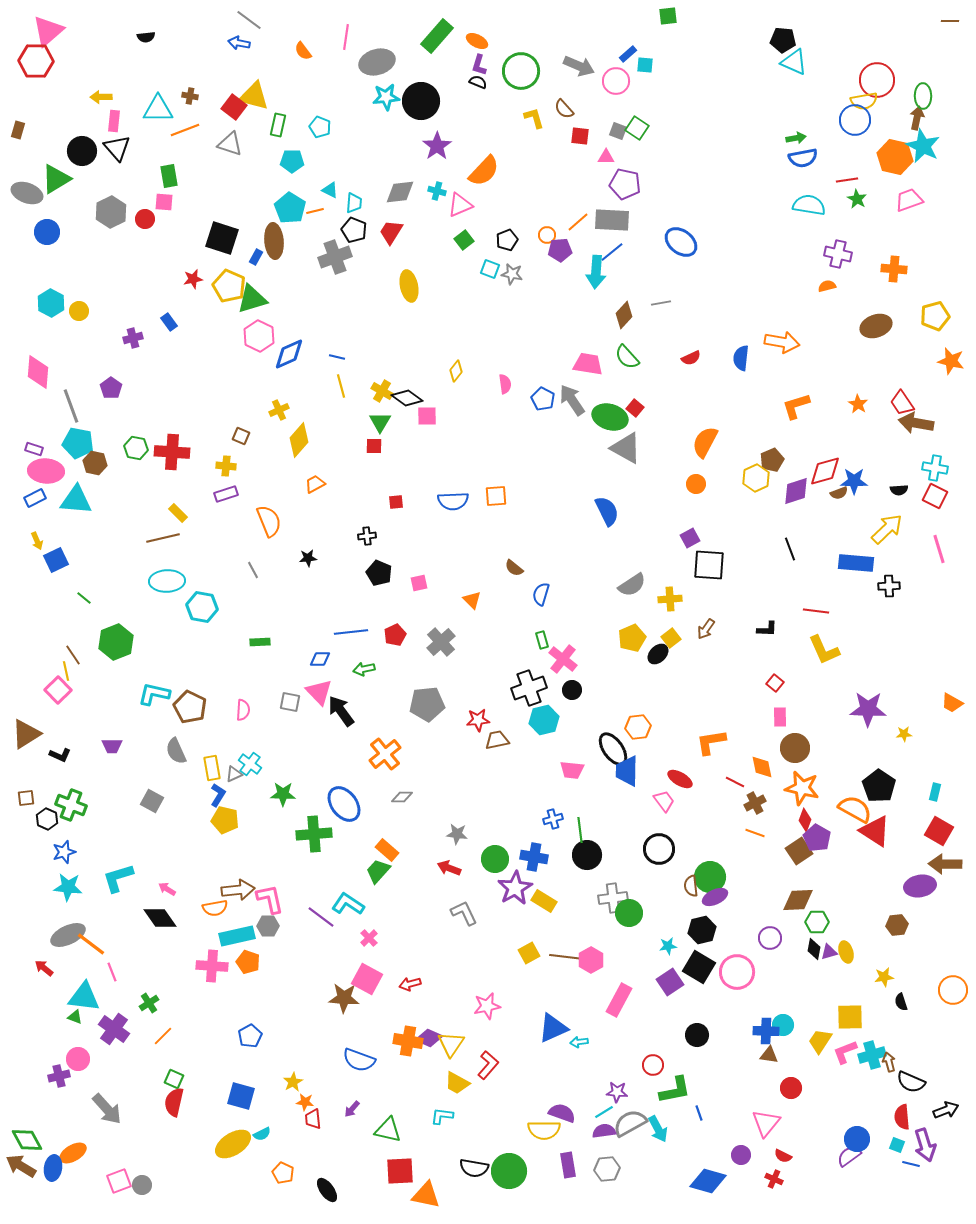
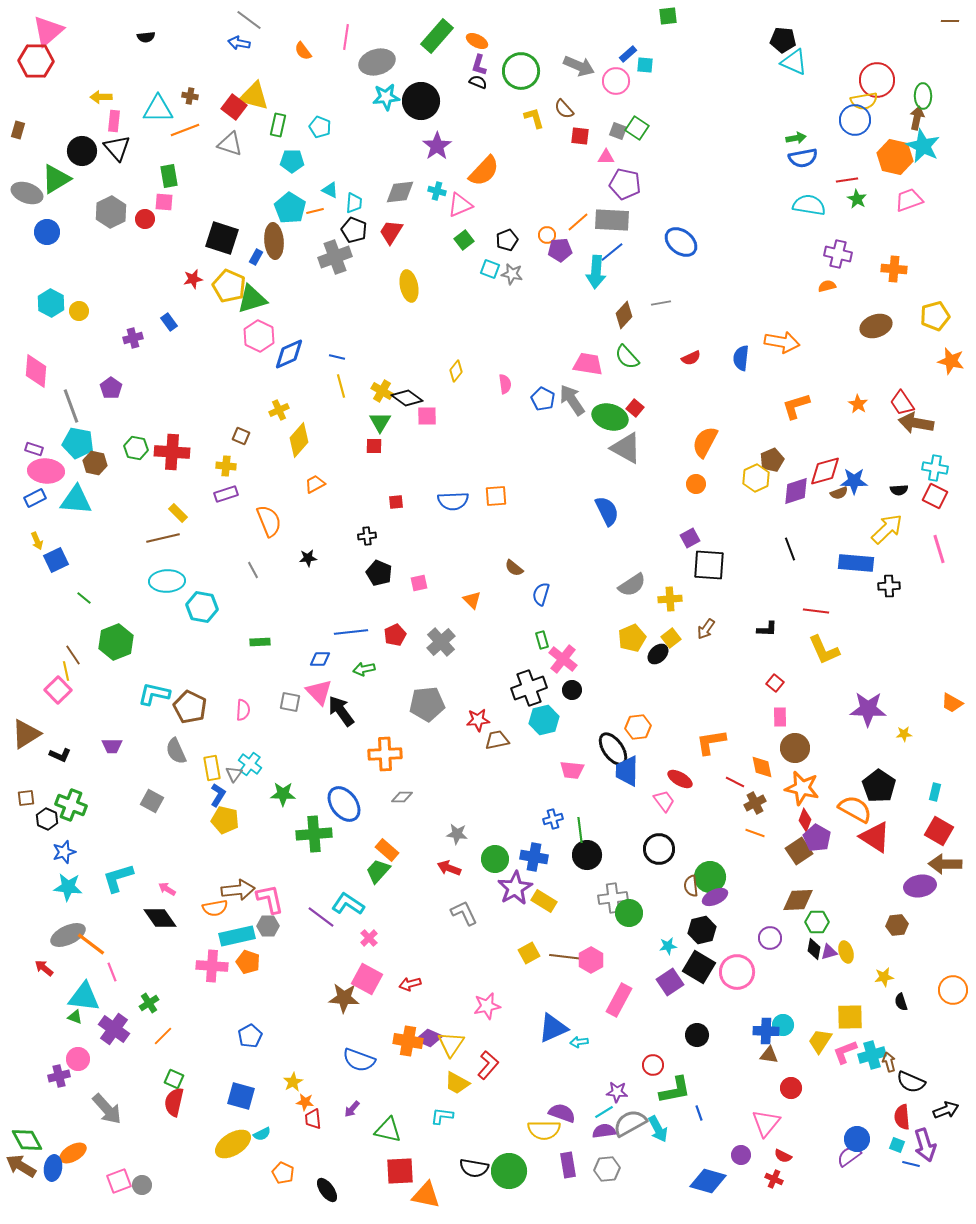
pink diamond at (38, 372): moved 2 px left, 1 px up
orange cross at (385, 754): rotated 36 degrees clockwise
gray triangle at (234, 774): rotated 30 degrees counterclockwise
red triangle at (875, 831): moved 6 px down
